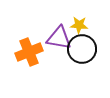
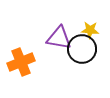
yellow star: moved 11 px right, 5 px down
orange cross: moved 8 px left, 10 px down
